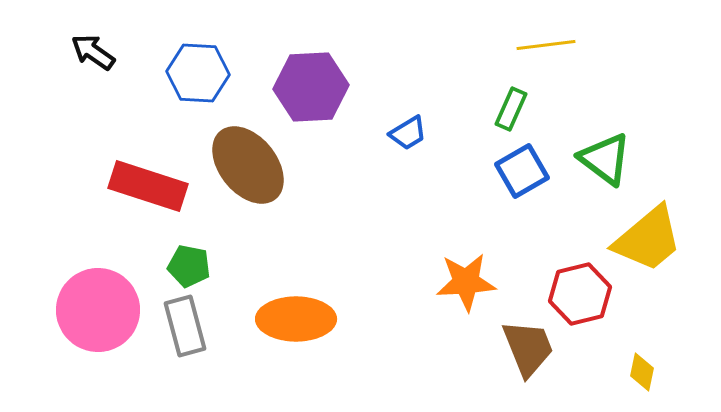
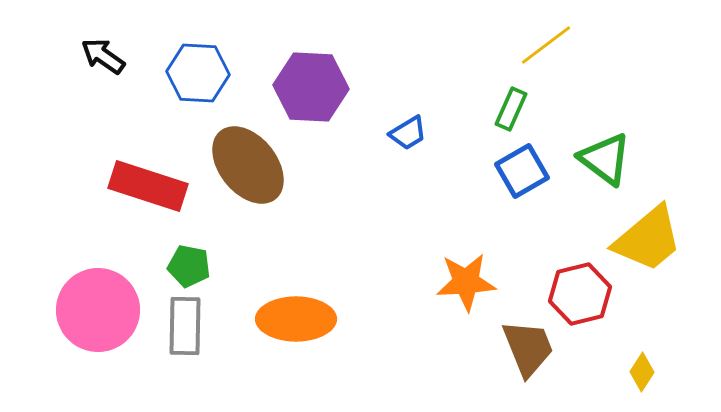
yellow line: rotated 30 degrees counterclockwise
black arrow: moved 10 px right, 4 px down
purple hexagon: rotated 6 degrees clockwise
gray rectangle: rotated 16 degrees clockwise
yellow diamond: rotated 21 degrees clockwise
